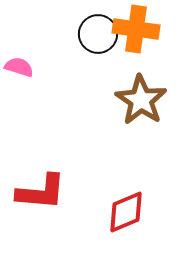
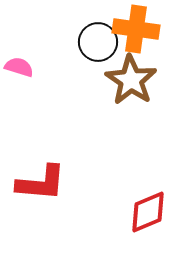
black circle: moved 8 px down
brown star: moved 10 px left, 20 px up
red L-shape: moved 9 px up
red diamond: moved 22 px right
